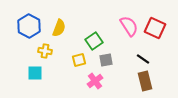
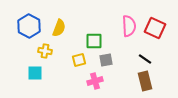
pink semicircle: rotated 30 degrees clockwise
green square: rotated 36 degrees clockwise
black line: moved 2 px right
pink cross: rotated 21 degrees clockwise
